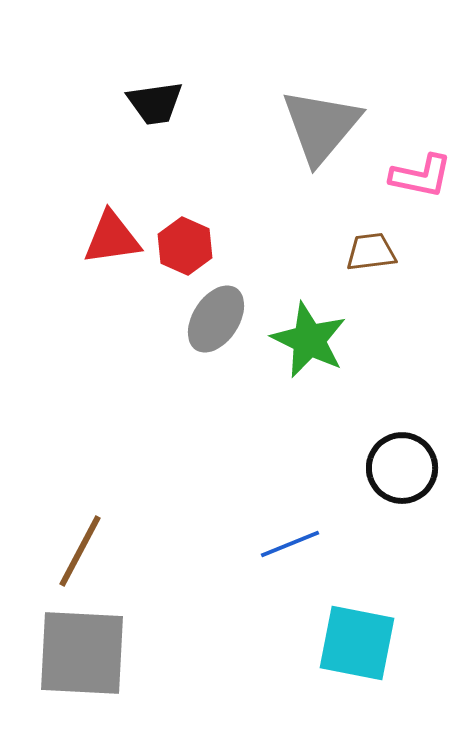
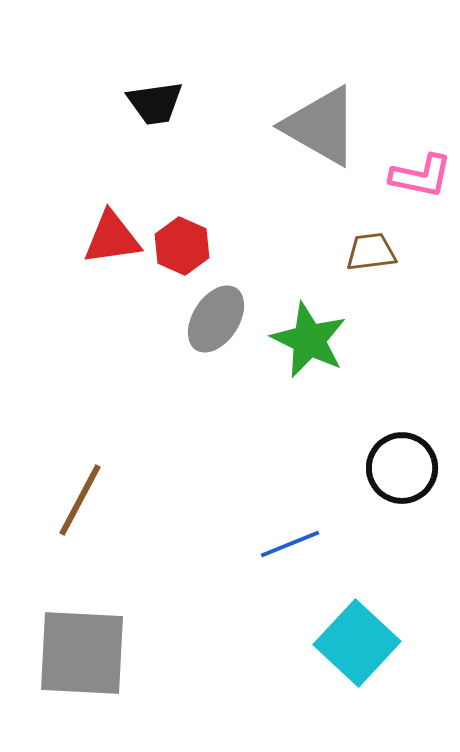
gray triangle: rotated 40 degrees counterclockwise
red hexagon: moved 3 px left
brown line: moved 51 px up
cyan square: rotated 32 degrees clockwise
